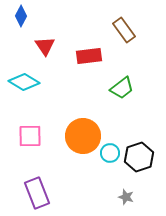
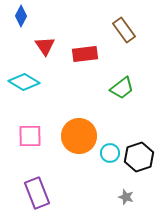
red rectangle: moved 4 px left, 2 px up
orange circle: moved 4 px left
